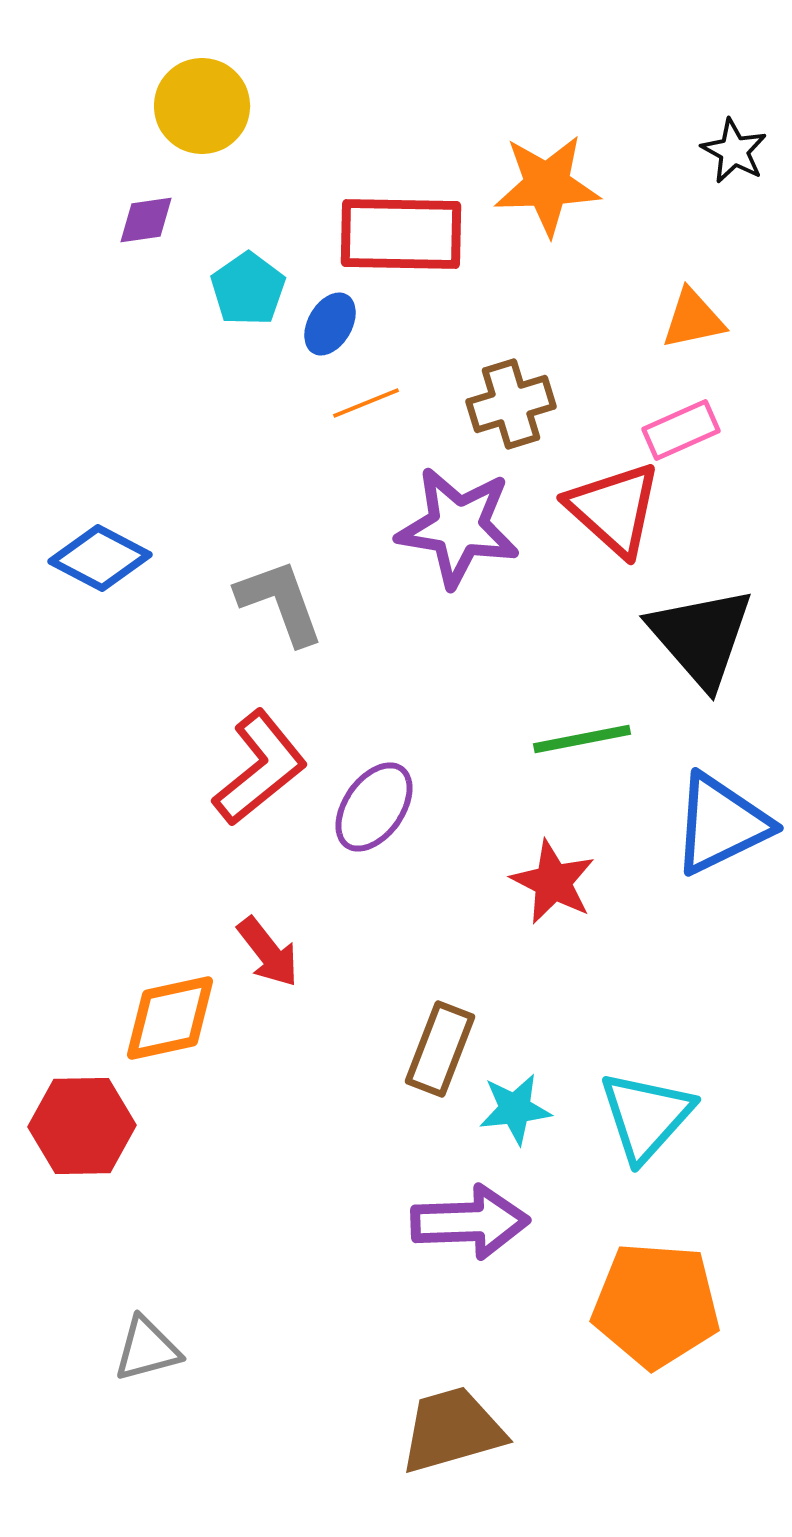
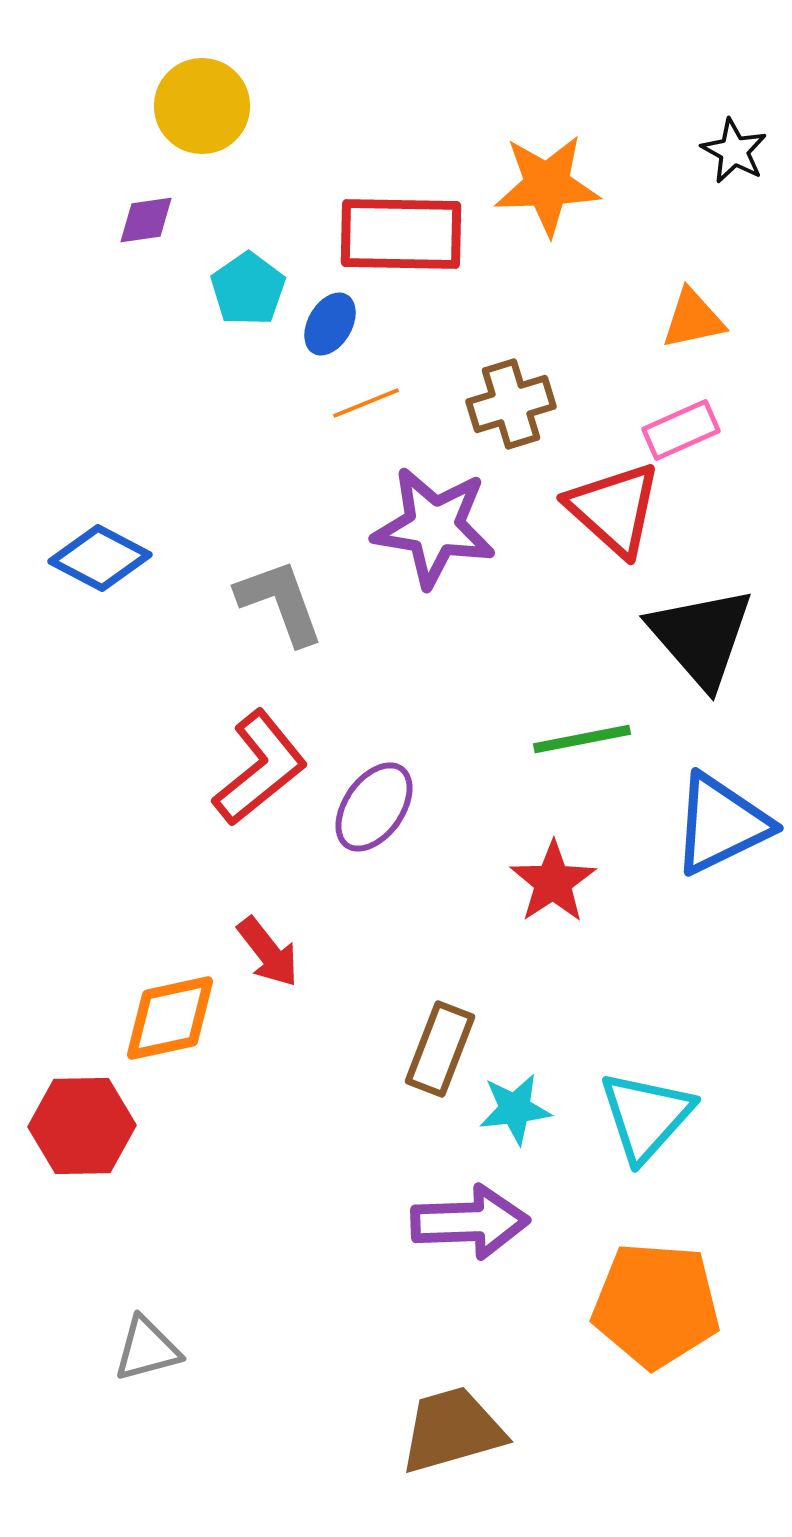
purple star: moved 24 px left
red star: rotated 12 degrees clockwise
